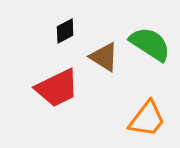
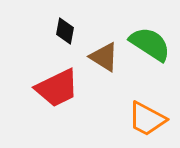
black diamond: rotated 52 degrees counterclockwise
orange trapezoid: rotated 81 degrees clockwise
